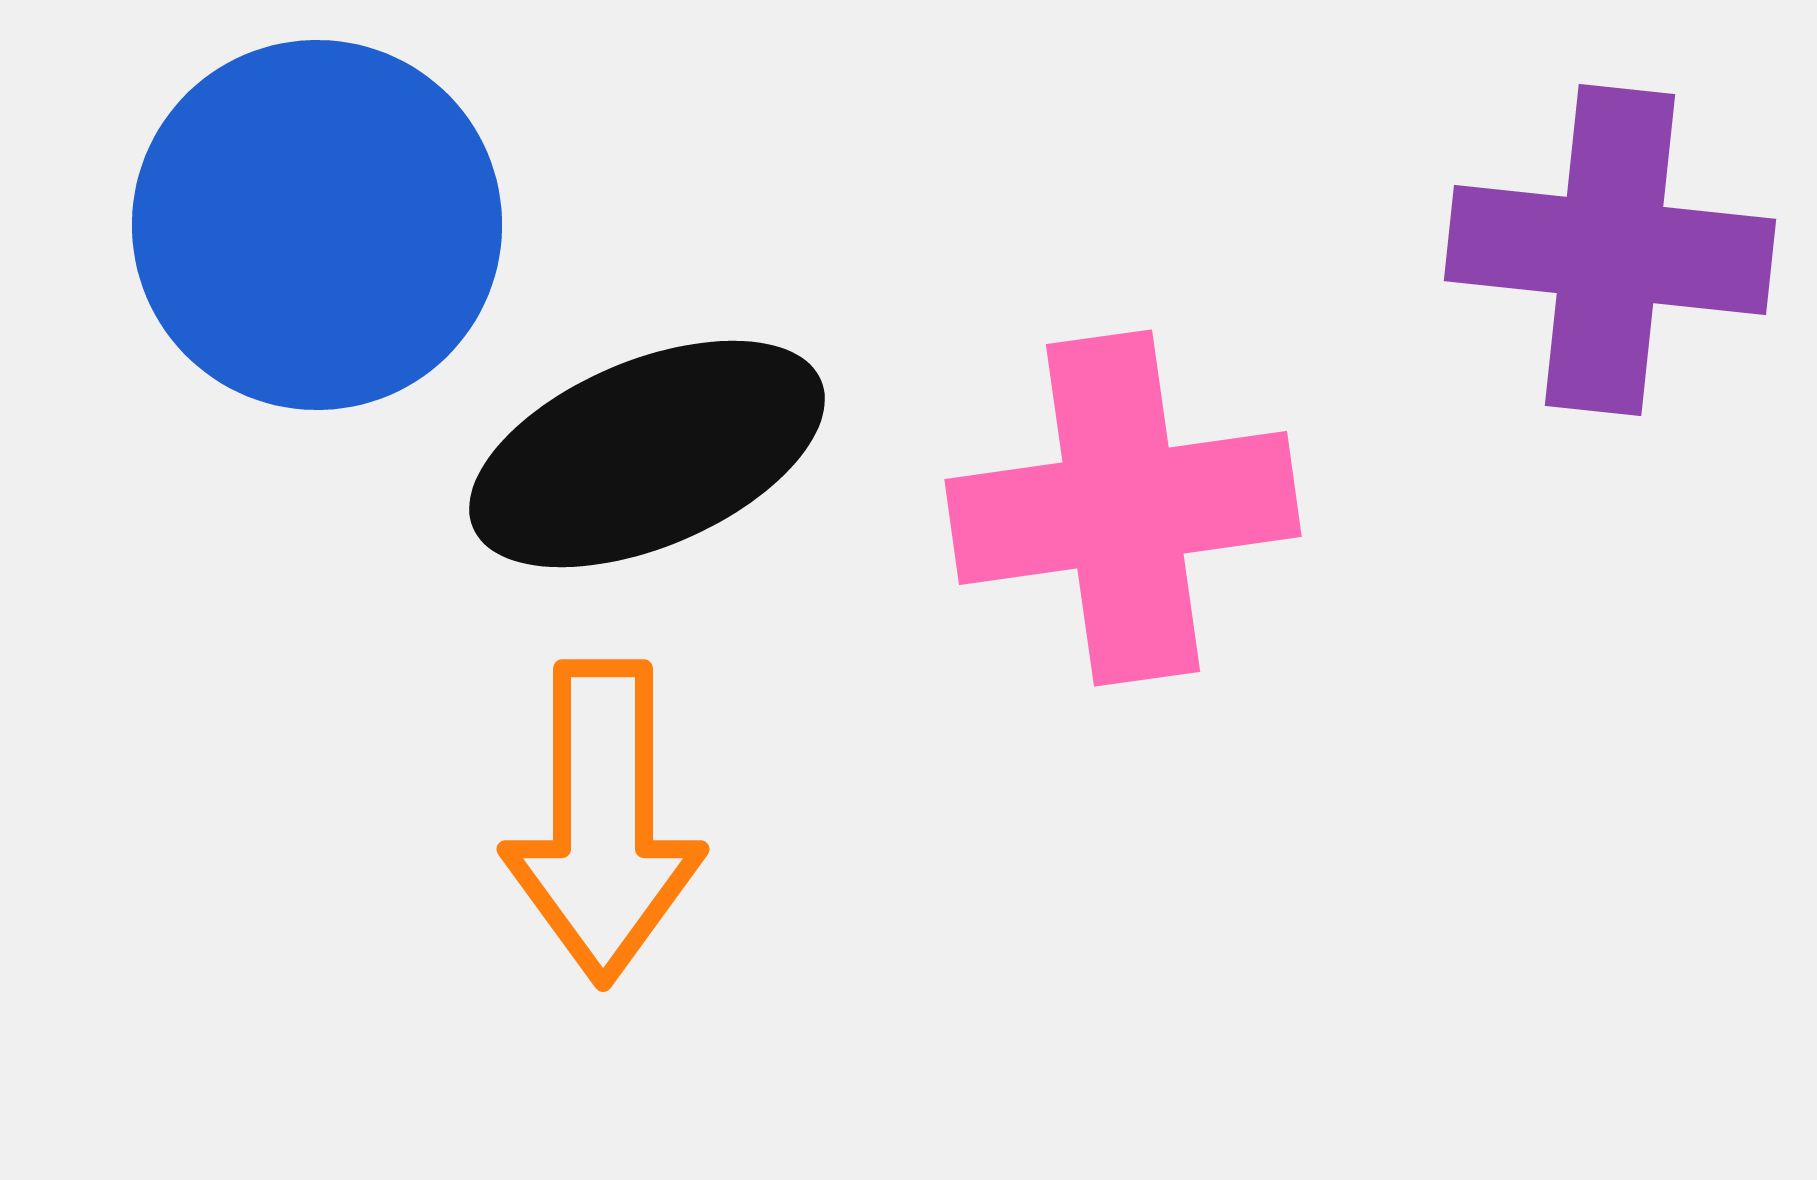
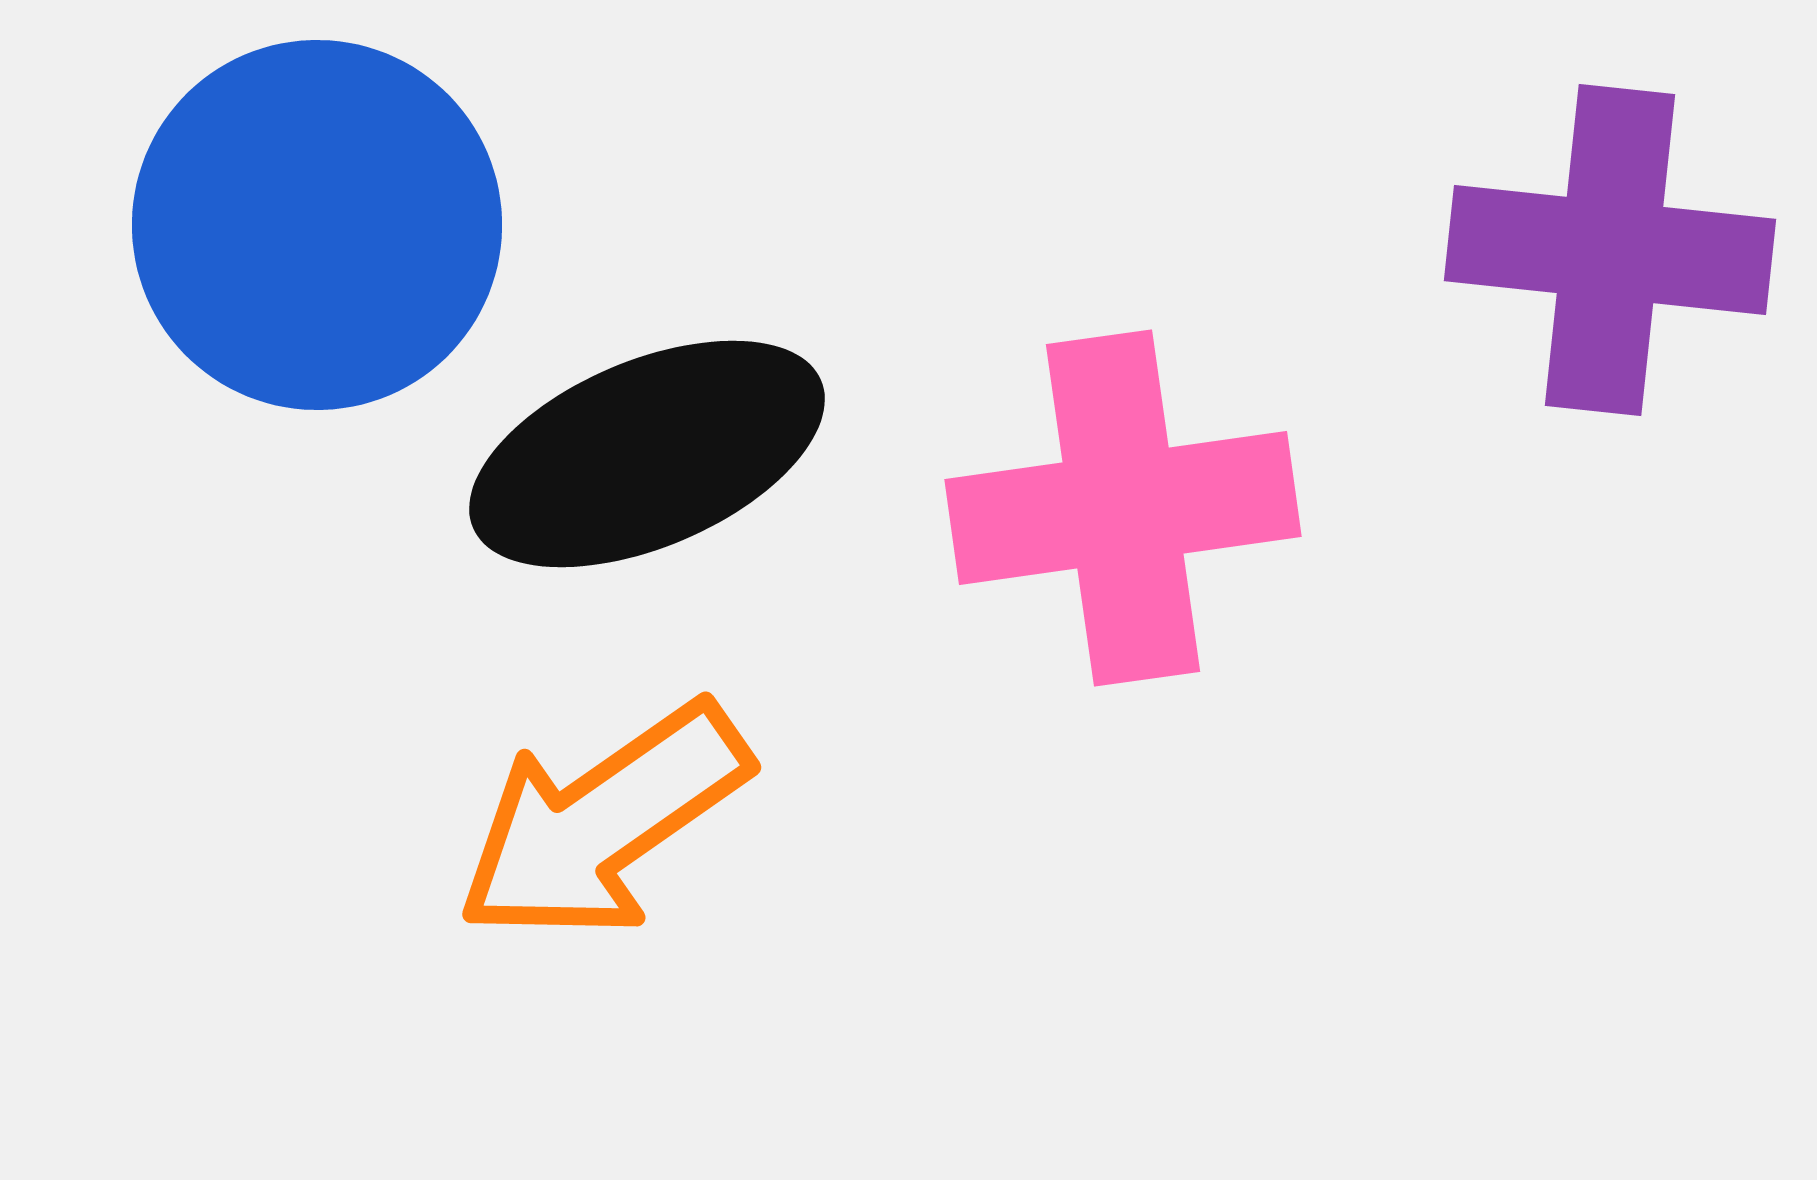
orange arrow: rotated 55 degrees clockwise
